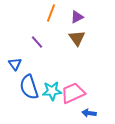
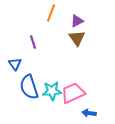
purple triangle: moved 4 px down
purple line: moved 4 px left; rotated 24 degrees clockwise
